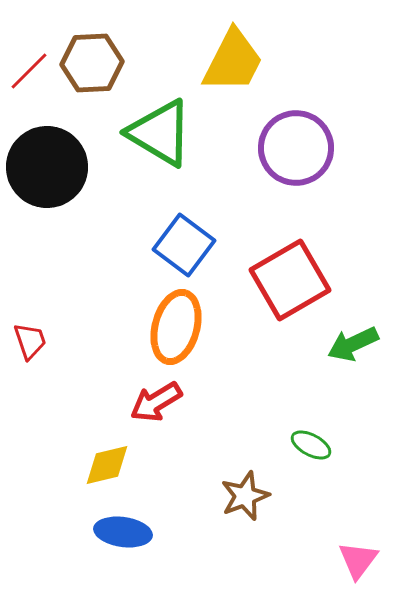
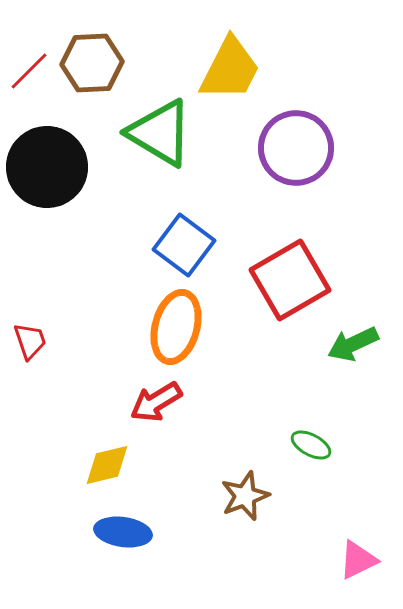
yellow trapezoid: moved 3 px left, 8 px down
pink triangle: rotated 27 degrees clockwise
